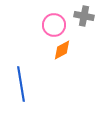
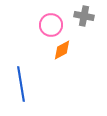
pink circle: moved 3 px left
